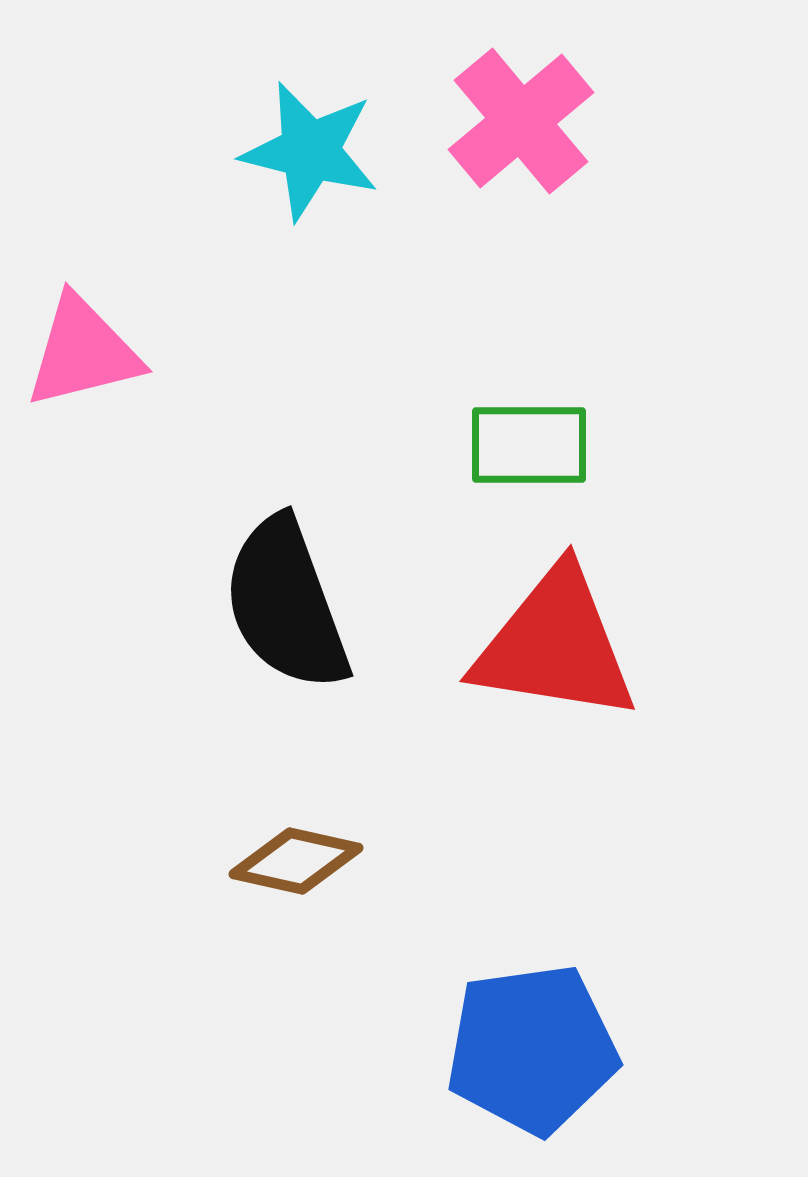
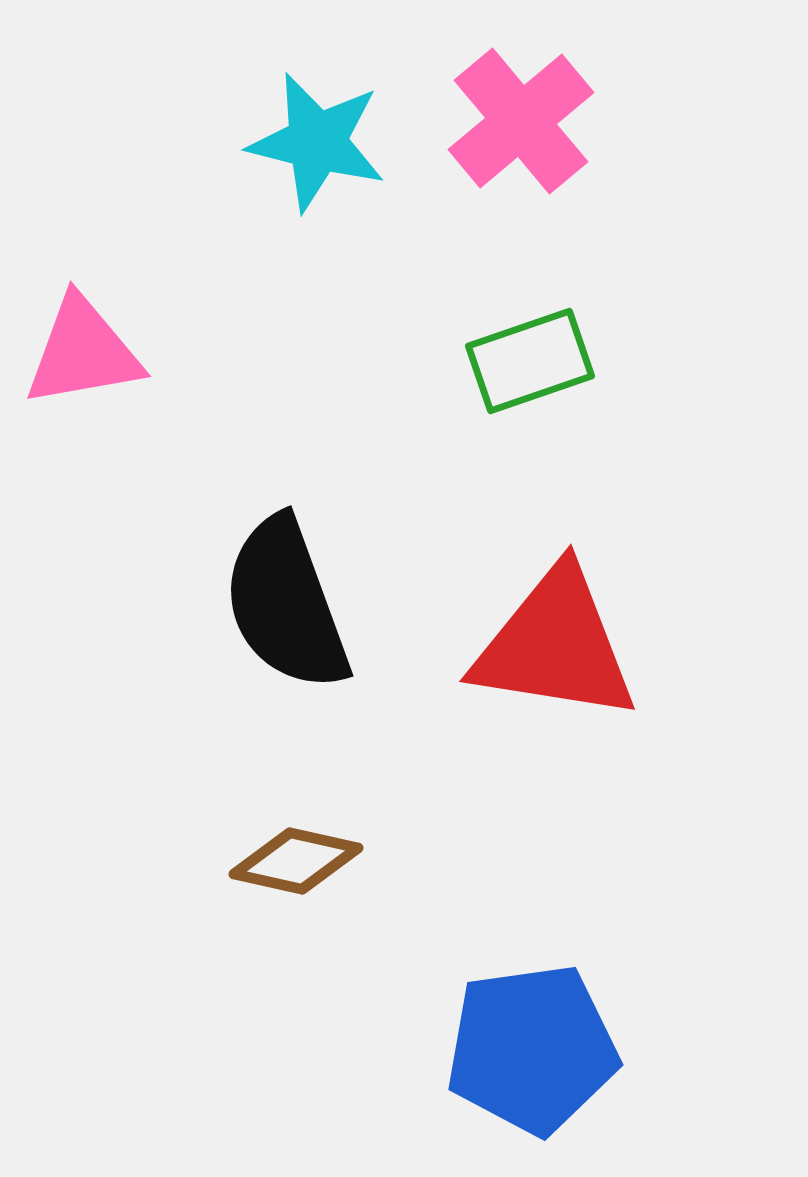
cyan star: moved 7 px right, 9 px up
pink triangle: rotated 4 degrees clockwise
green rectangle: moved 1 px right, 84 px up; rotated 19 degrees counterclockwise
